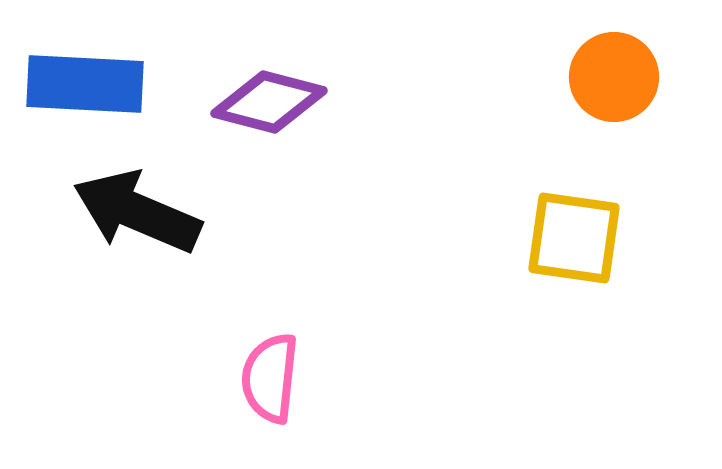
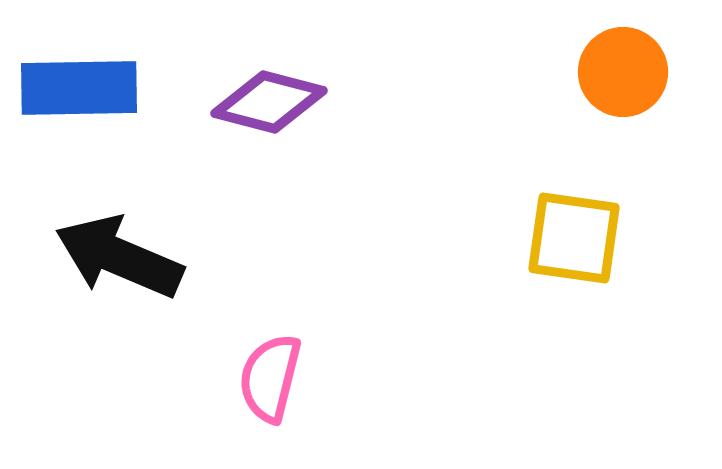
orange circle: moved 9 px right, 5 px up
blue rectangle: moved 6 px left, 4 px down; rotated 4 degrees counterclockwise
black arrow: moved 18 px left, 45 px down
pink semicircle: rotated 8 degrees clockwise
